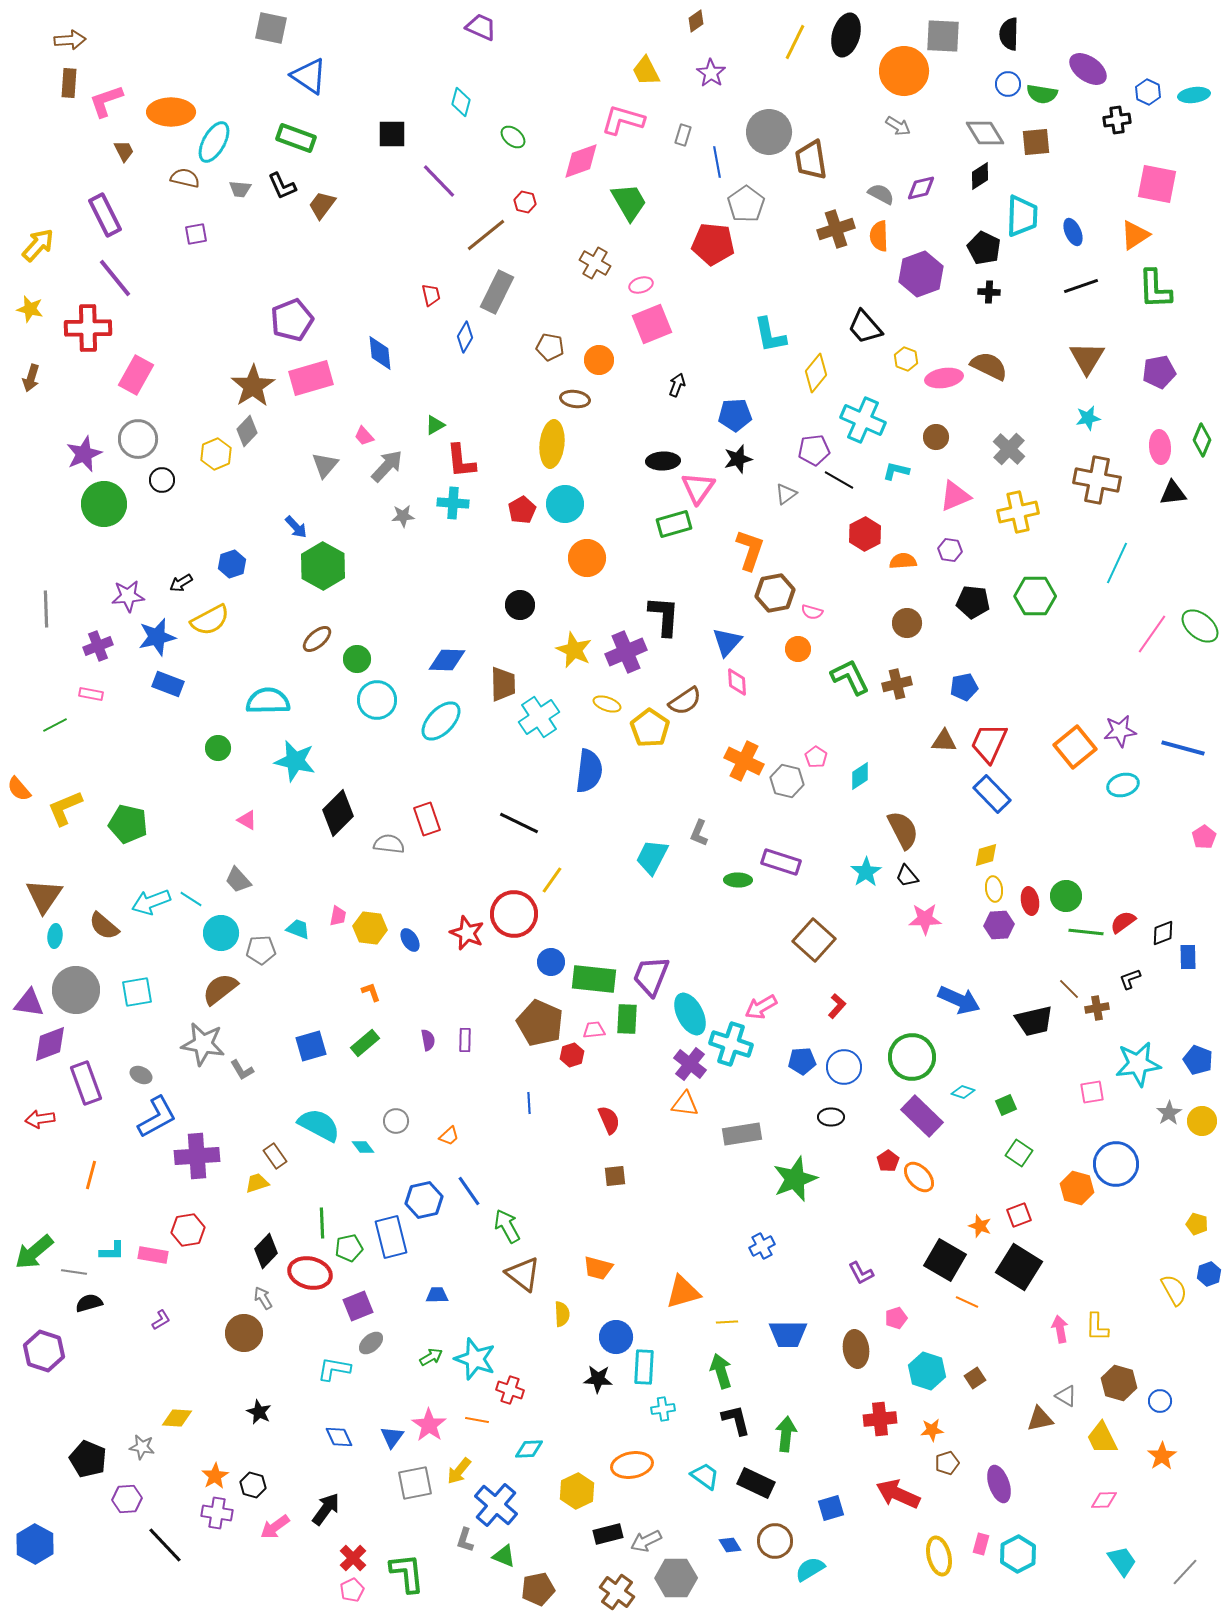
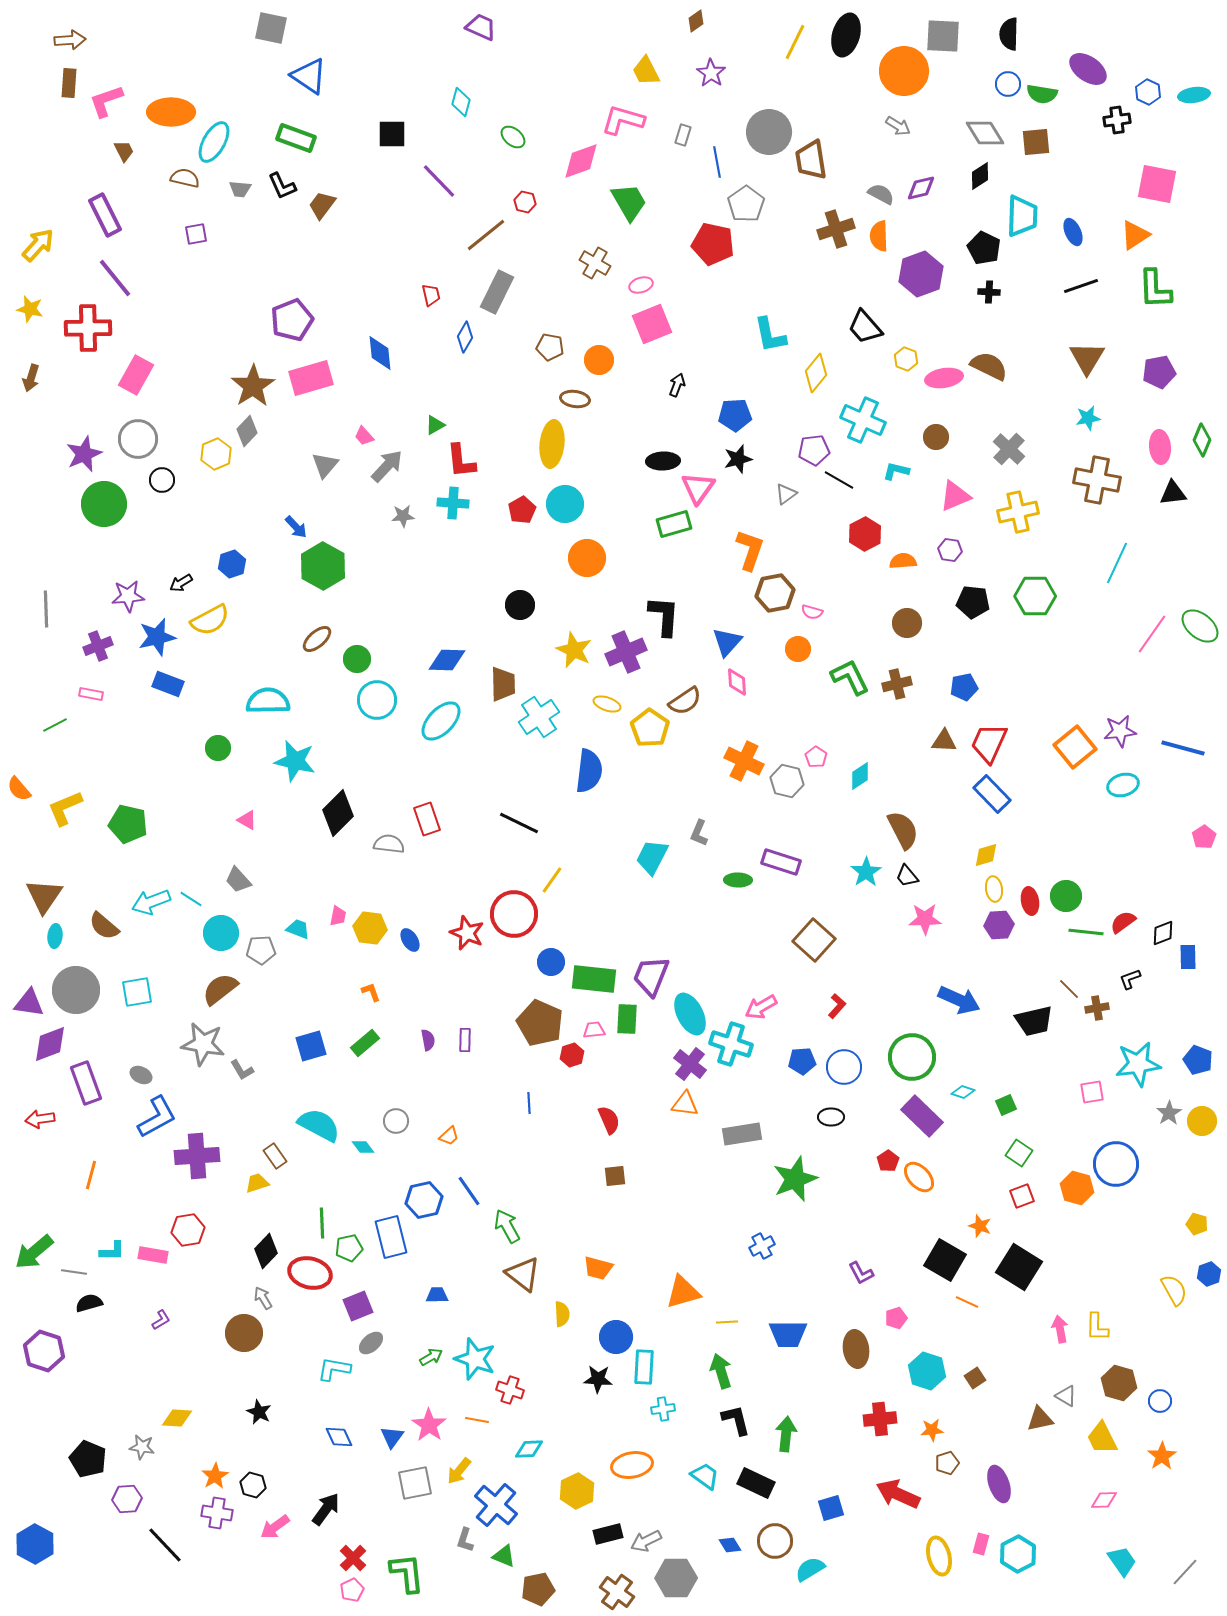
red pentagon at (713, 244): rotated 6 degrees clockwise
red square at (1019, 1215): moved 3 px right, 19 px up
